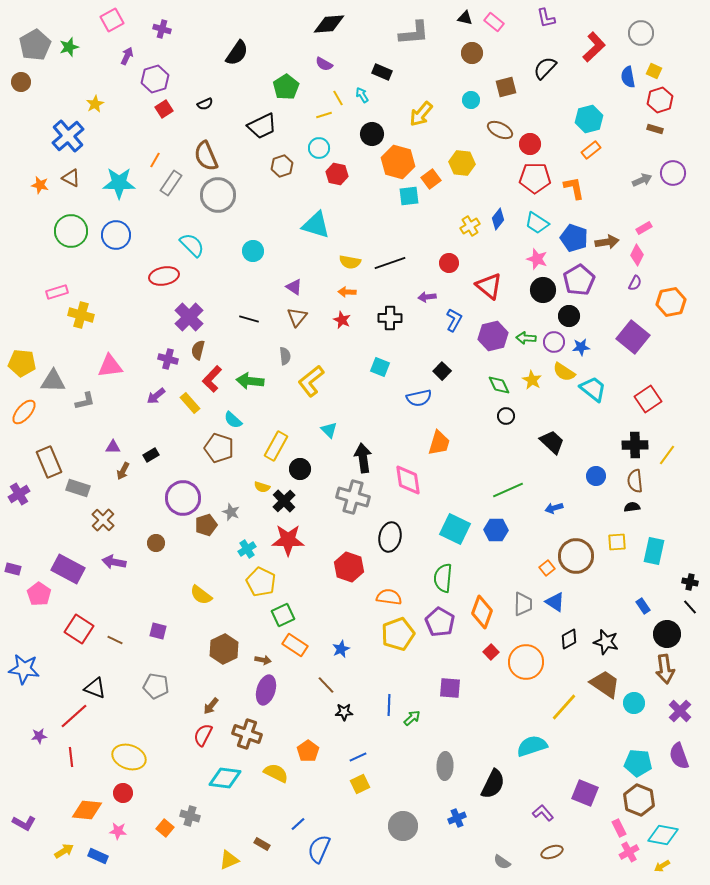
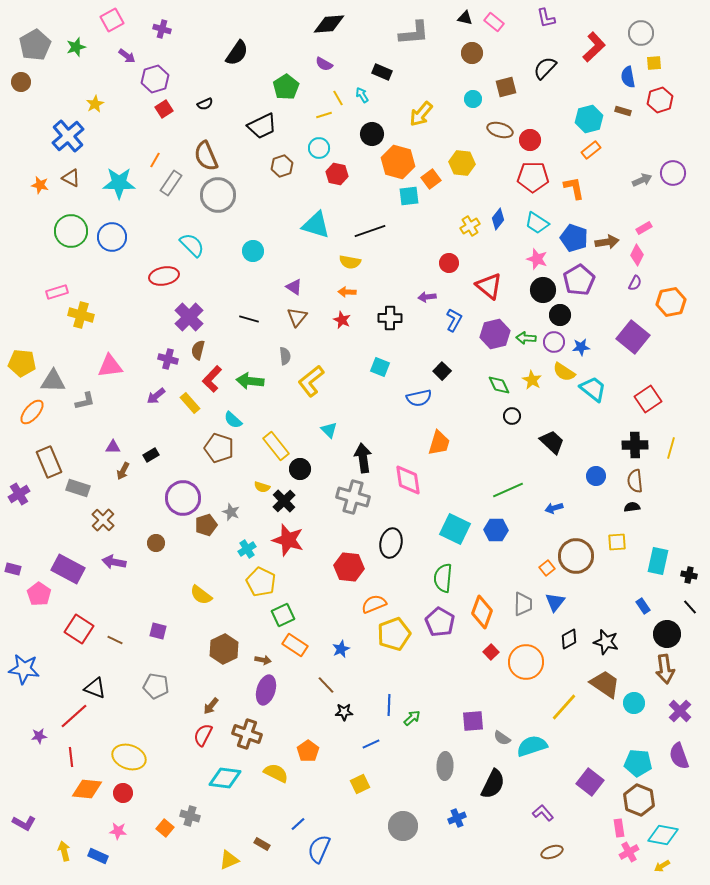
green star at (69, 47): moved 7 px right
purple arrow at (127, 56): rotated 102 degrees clockwise
yellow square at (654, 71): moved 8 px up; rotated 28 degrees counterclockwise
cyan circle at (471, 100): moved 2 px right, 1 px up
brown rectangle at (655, 129): moved 32 px left, 18 px up
brown ellipse at (500, 130): rotated 10 degrees counterclockwise
red circle at (530, 144): moved 4 px up
red pentagon at (535, 178): moved 2 px left, 1 px up
blue circle at (116, 235): moved 4 px left, 2 px down
black line at (390, 263): moved 20 px left, 32 px up
black circle at (569, 316): moved 9 px left, 1 px up
purple hexagon at (493, 336): moved 2 px right, 2 px up
orange ellipse at (24, 412): moved 8 px right
black circle at (506, 416): moved 6 px right
yellow rectangle at (276, 446): rotated 68 degrees counterclockwise
yellow line at (667, 455): moved 4 px right, 7 px up; rotated 20 degrees counterclockwise
black ellipse at (390, 537): moved 1 px right, 6 px down
red star at (288, 540): rotated 16 degrees clockwise
cyan rectangle at (654, 551): moved 4 px right, 10 px down
red hexagon at (349, 567): rotated 12 degrees counterclockwise
black cross at (690, 582): moved 1 px left, 7 px up
orange semicircle at (389, 597): moved 15 px left, 7 px down; rotated 30 degrees counterclockwise
blue triangle at (555, 602): rotated 35 degrees clockwise
yellow pentagon at (398, 634): moved 4 px left
purple square at (450, 688): moved 23 px right, 33 px down; rotated 10 degrees counterclockwise
blue line at (358, 757): moved 13 px right, 13 px up
purple square at (585, 793): moved 5 px right, 11 px up; rotated 16 degrees clockwise
orange diamond at (87, 810): moved 21 px up
pink rectangle at (619, 828): rotated 18 degrees clockwise
yellow arrow at (64, 851): rotated 72 degrees counterclockwise
gray semicircle at (502, 862): moved 124 px up
